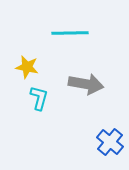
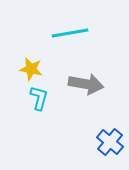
cyan line: rotated 9 degrees counterclockwise
yellow star: moved 4 px right, 2 px down
